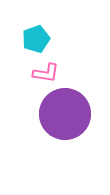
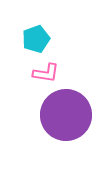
purple circle: moved 1 px right, 1 px down
